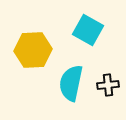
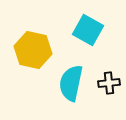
yellow hexagon: rotated 15 degrees clockwise
black cross: moved 1 px right, 2 px up
